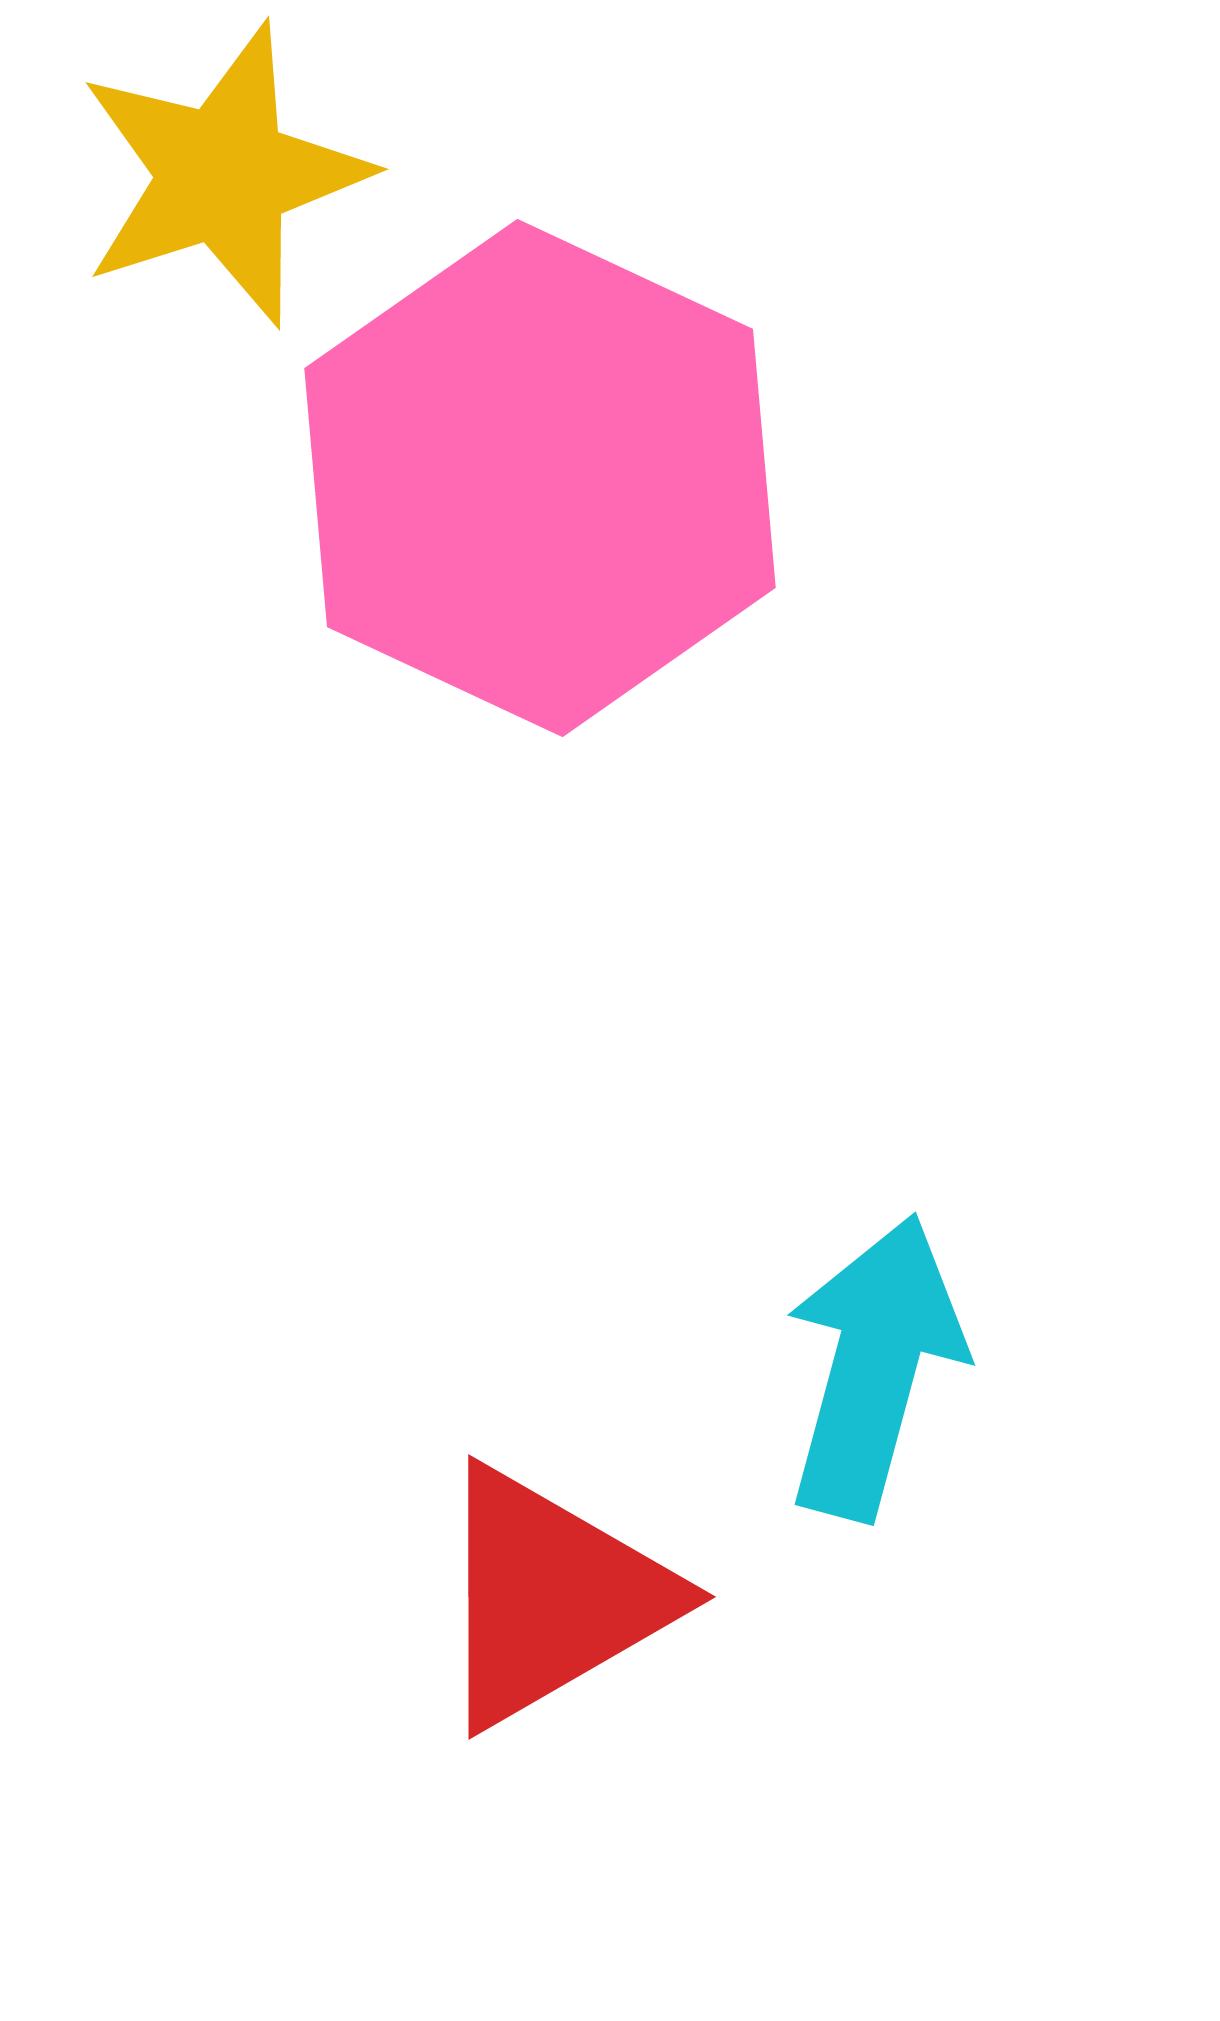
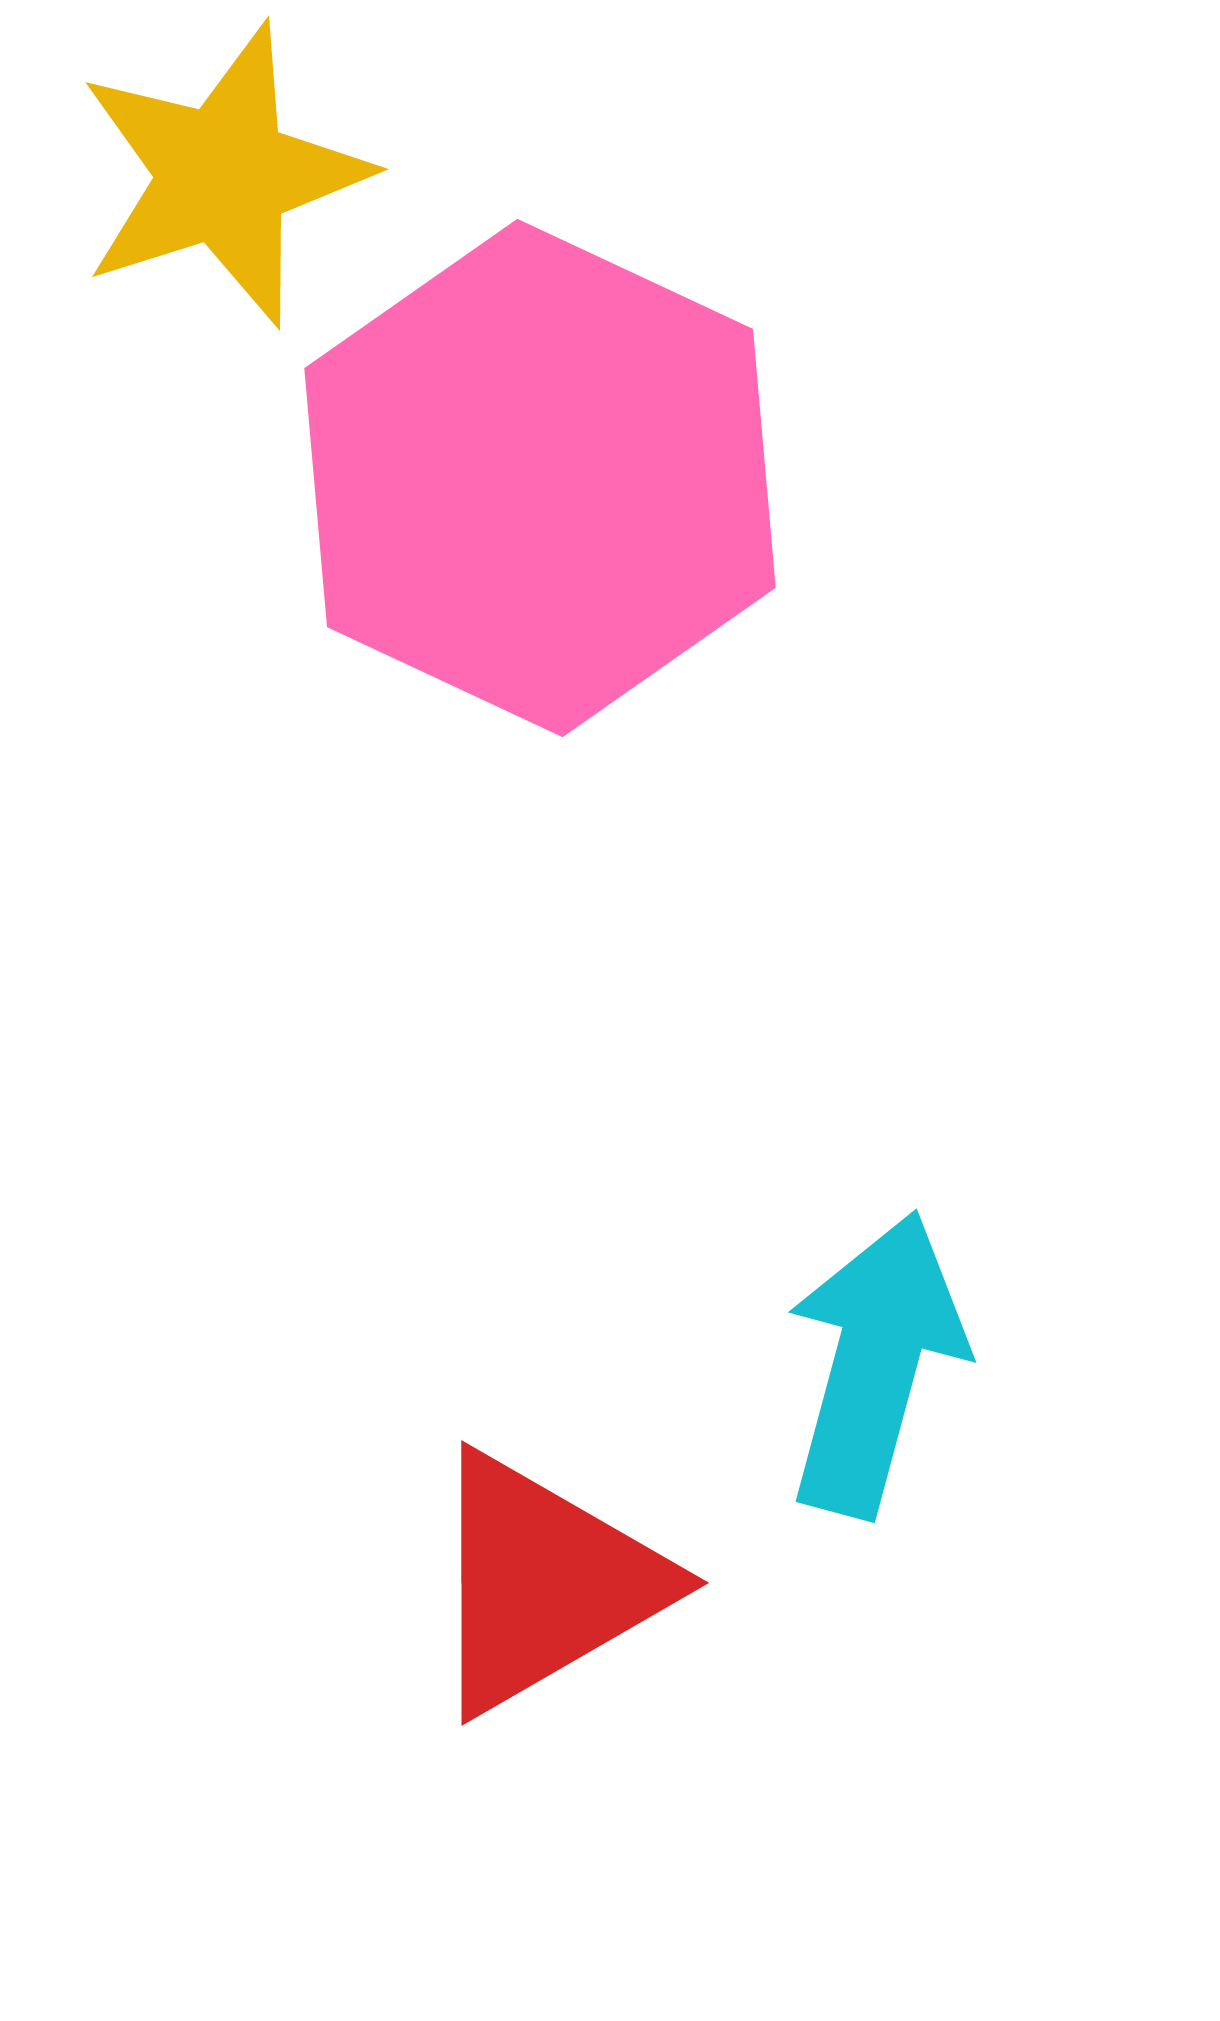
cyan arrow: moved 1 px right, 3 px up
red triangle: moved 7 px left, 14 px up
